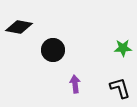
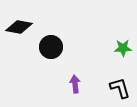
black circle: moved 2 px left, 3 px up
